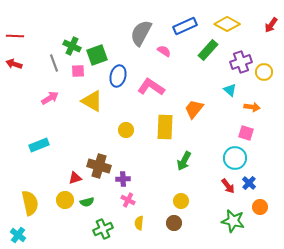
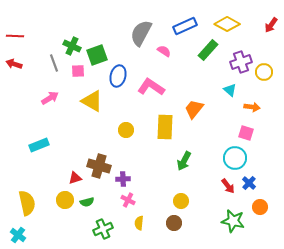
yellow semicircle at (30, 203): moved 3 px left
